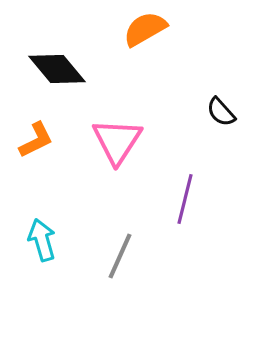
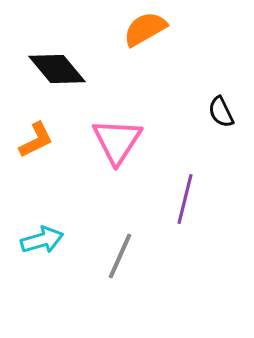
black semicircle: rotated 16 degrees clockwise
cyan arrow: rotated 90 degrees clockwise
